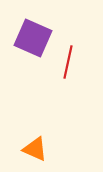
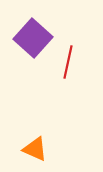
purple square: rotated 18 degrees clockwise
